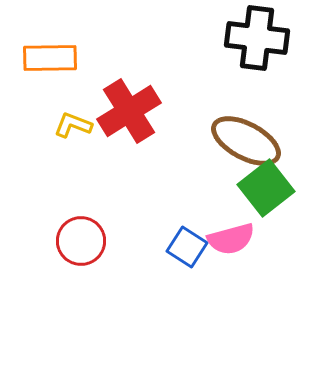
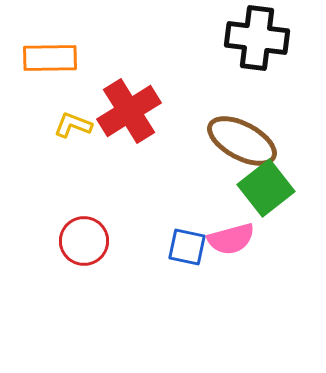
brown ellipse: moved 4 px left
red circle: moved 3 px right
blue square: rotated 21 degrees counterclockwise
